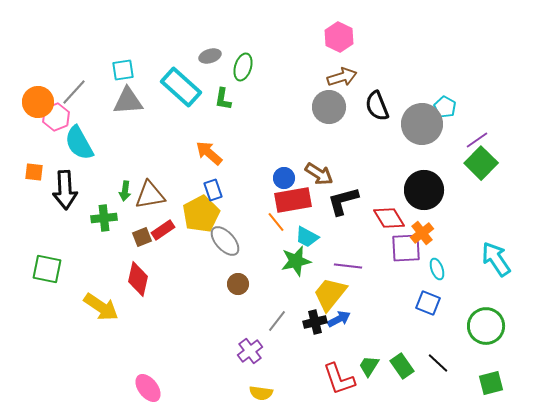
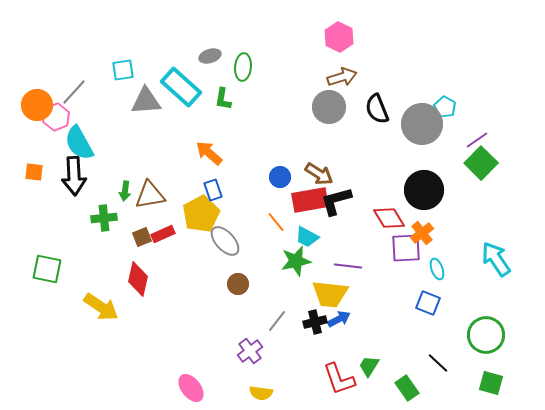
green ellipse at (243, 67): rotated 12 degrees counterclockwise
gray triangle at (128, 101): moved 18 px right
orange circle at (38, 102): moved 1 px left, 3 px down
black semicircle at (377, 106): moved 3 px down
blue circle at (284, 178): moved 4 px left, 1 px up
black arrow at (65, 190): moved 9 px right, 14 px up
red rectangle at (293, 200): moved 17 px right
black L-shape at (343, 201): moved 7 px left
red rectangle at (163, 230): moved 4 px down; rotated 10 degrees clockwise
yellow trapezoid at (330, 294): rotated 123 degrees counterclockwise
green circle at (486, 326): moved 9 px down
green rectangle at (402, 366): moved 5 px right, 22 px down
green square at (491, 383): rotated 30 degrees clockwise
pink ellipse at (148, 388): moved 43 px right
